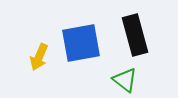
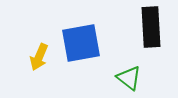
black rectangle: moved 16 px right, 8 px up; rotated 12 degrees clockwise
green triangle: moved 4 px right, 2 px up
